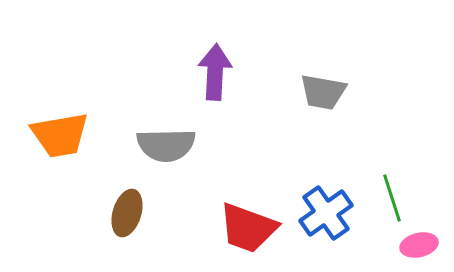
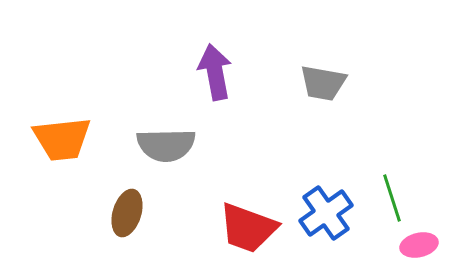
purple arrow: rotated 14 degrees counterclockwise
gray trapezoid: moved 9 px up
orange trapezoid: moved 2 px right, 4 px down; rotated 4 degrees clockwise
